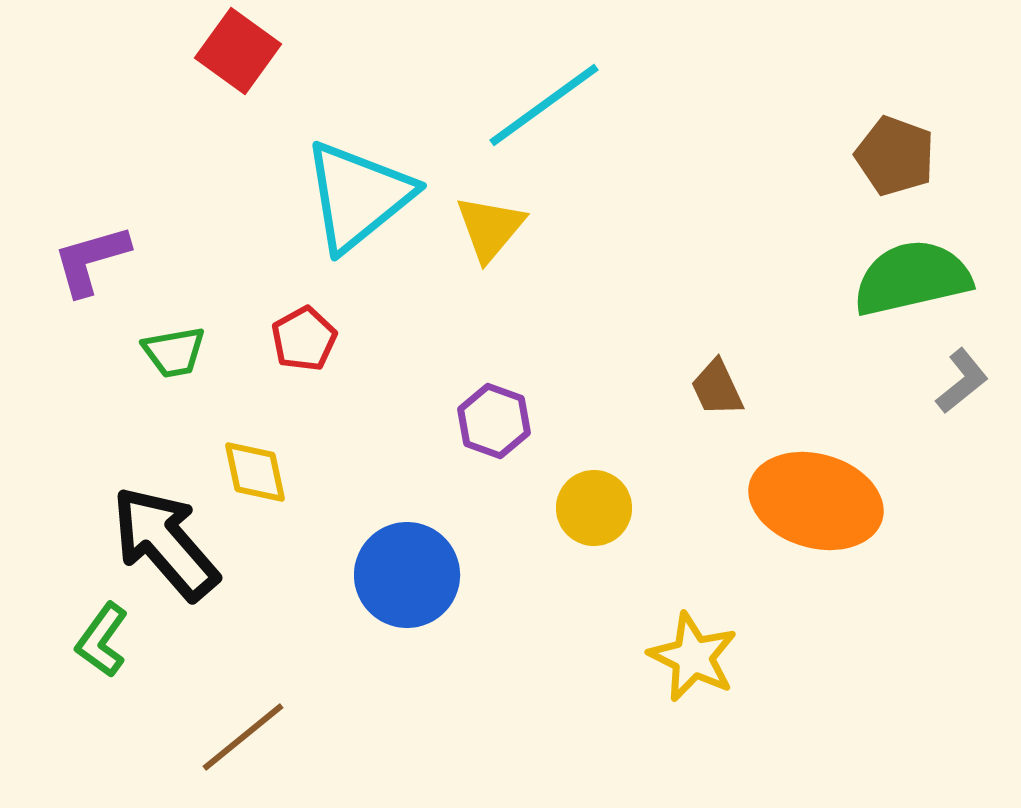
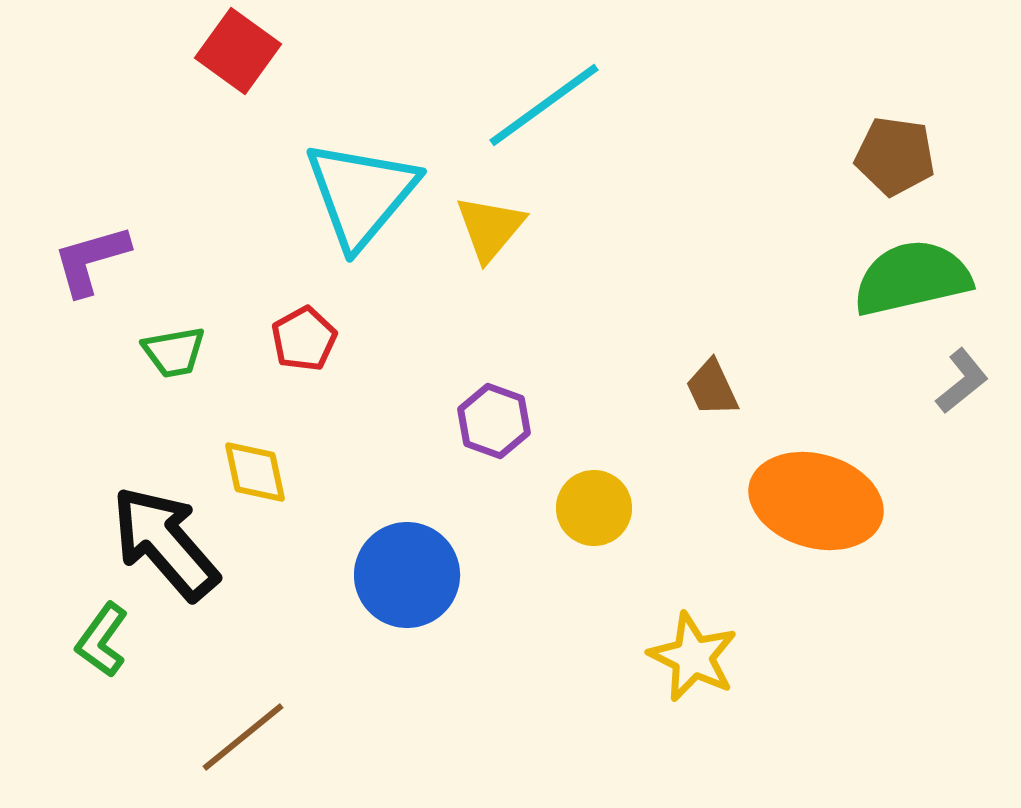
brown pentagon: rotated 12 degrees counterclockwise
cyan triangle: moved 3 px right, 2 px up; rotated 11 degrees counterclockwise
brown trapezoid: moved 5 px left
